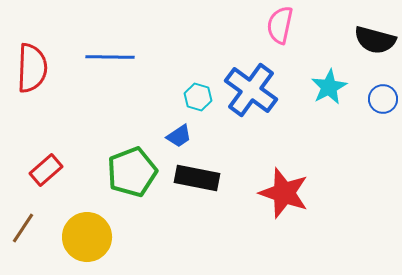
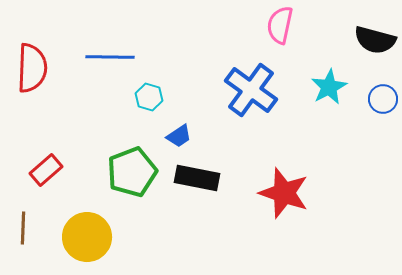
cyan hexagon: moved 49 px left
brown line: rotated 32 degrees counterclockwise
